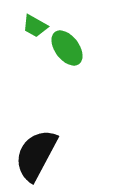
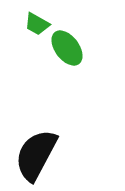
green trapezoid: moved 2 px right, 2 px up
